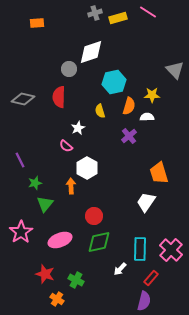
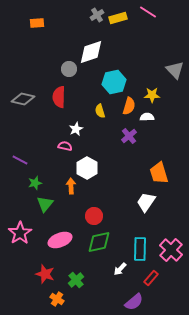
gray cross: moved 2 px right, 2 px down; rotated 16 degrees counterclockwise
white star: moved 2 px left, 1 px down
pink semicircle: moved 1 px left; rotated 152 degrees clockwise
purple line: rotated 35 degrees counterclockwise
pink star: moved 1 px left, 1 px down
green cross: rotated 21 degrees clockwise
purple semicircle: moved 10 px left, 1 px down; rotated 36 degrees clockwise
